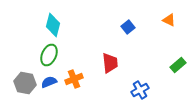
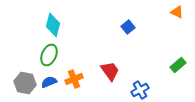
orange triangle: moved 8 px right, 8 px up
red trapezoid: moved 8 px down; rotated 30 degrees counterclockwise
